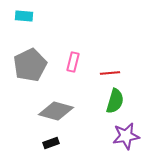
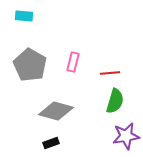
gray pentagon: rotated 16 degrees counterclockwise
